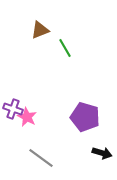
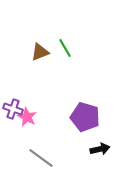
brown triangle: moved 22 px down
black arrow: moved 2 px left, 4 px up; rotated 30 degrees counterclockwise
